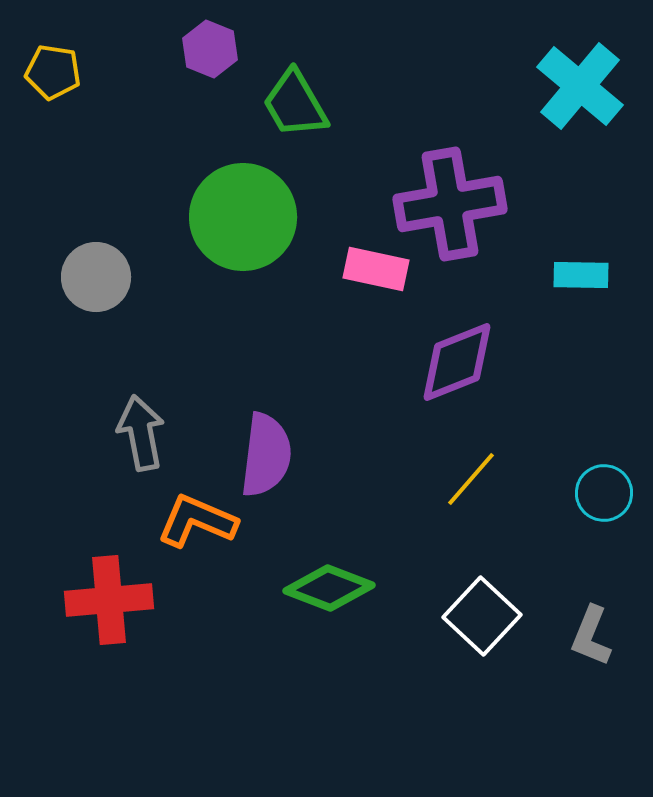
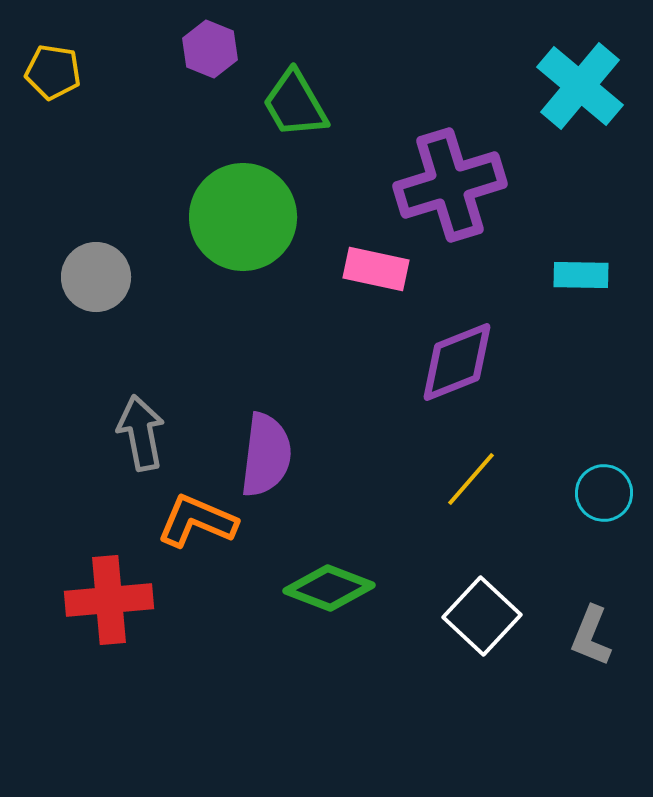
purple cross: moved 19 px up; rotated 7 degrees counterclockwise
